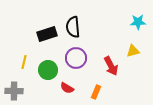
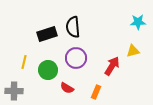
red arrow: moved 1 px right; rotated 120 degrees counterclockwise
